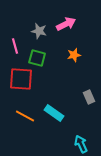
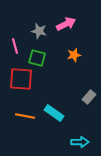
gray rectangle: rotated 64 degrees clockwise
orange line: rotated 18 degrees counterclockwise
cyan arrow: moved 1 px left, 2 px up; rotated 114 degrees clockwise
